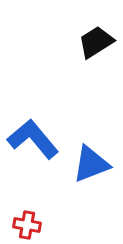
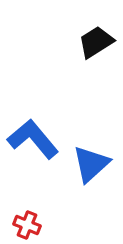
blue triangle: rotated 21 degrees counterclockwise
red cross: rotated 12 degrees clockwise
